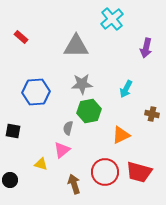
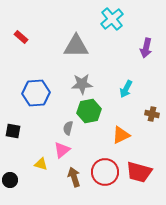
blue hexagon: moved 1 px down
brown arrow: moved 7 px up
